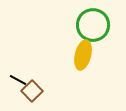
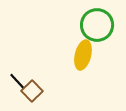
green circle: moved 4 px right
black line: moved 1 px left, 1 px down; rotated 18 degrees clockwise
